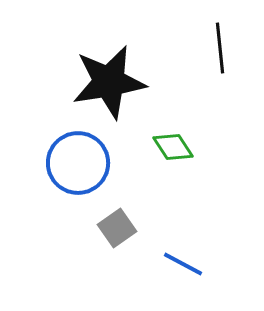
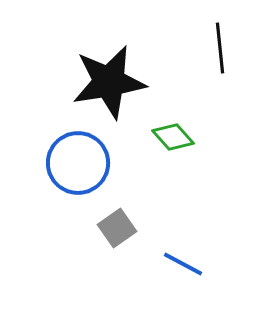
green diamond: moved 10 px up; rotated 9 degrees counterclockwise
